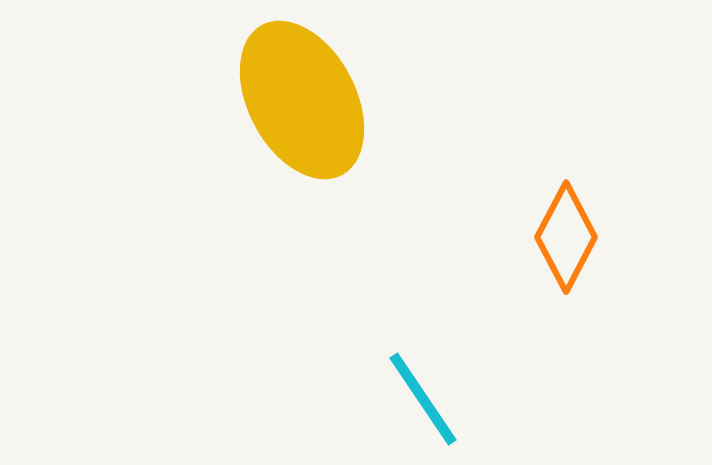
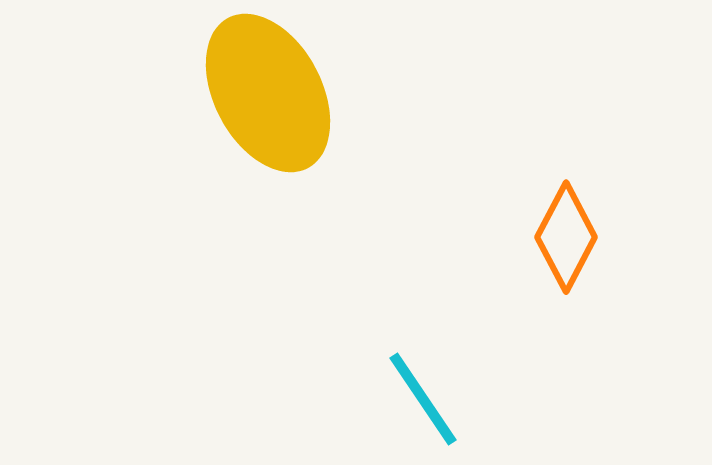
yellow ellipse: moved 34 px left, 7 px up
